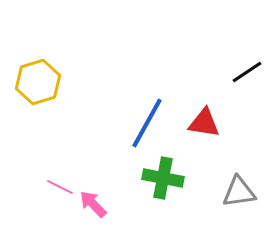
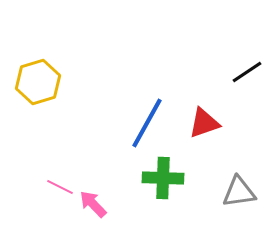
red triangle: rotated 28 degrees counterclockwise
green cross: rotated 9 degrees counterclockwise
